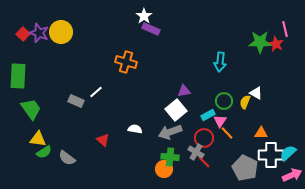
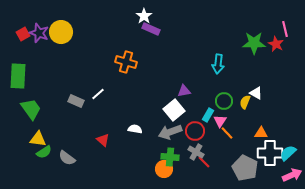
red square: rotated 16 degrees clockwise
green star: moved 6 px left, 1 px down
cyan arrow: moved 2 px left, 2 px down
white line: moved 2 px right, 2 px down
white square: moved 2 px left
cyan rectangle: rotated 32 degrees counterclockwise
red circle: moved 9 px left, 7 px up
white cross: moved 1 px left, 2 px up
